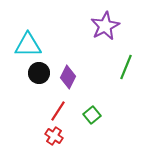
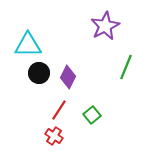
red line: moved 1 px right, 1 px up
